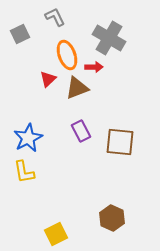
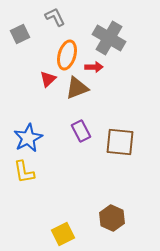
orange ellipse: rotated 36 degrees clockwise
yellow square: moved 7 px right
